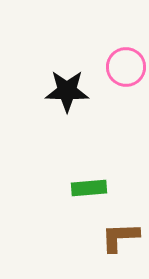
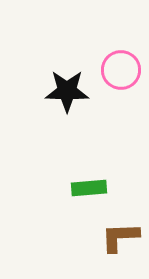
pink circle: moved 5 px left, 3 px down
